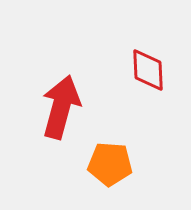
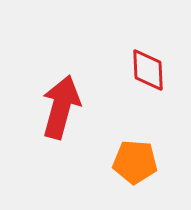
orange pentagon: moved 25 px right, 2 px up
